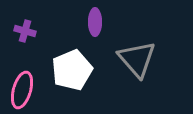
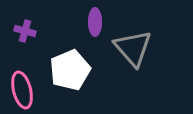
gray triangle: moved 4 px left, 11 px up
white pentagon: moved 2 px left
pink ellipse: rotated 30 degrees counterclockwise
